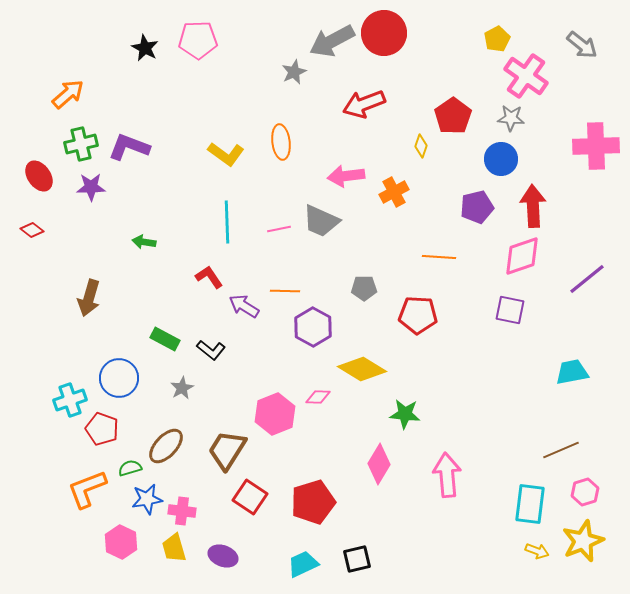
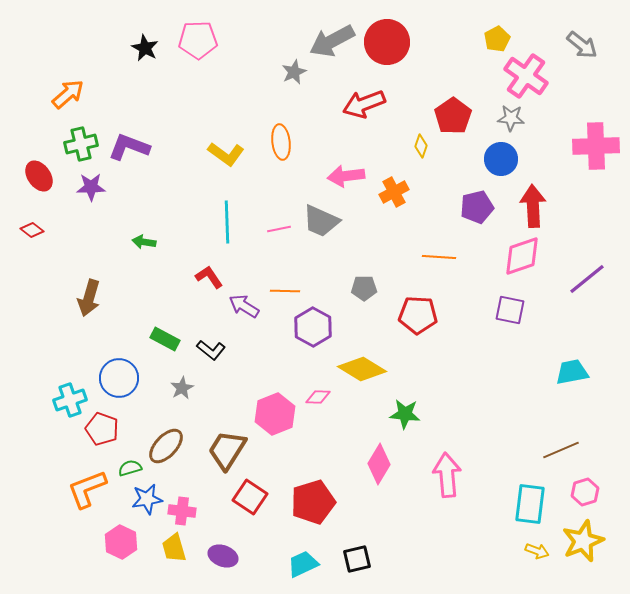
red circle at (384, 33): moved 3 px right, 9 px down
